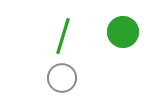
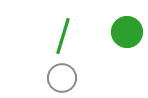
green circle: moved 4 px right
